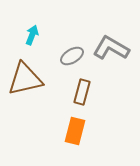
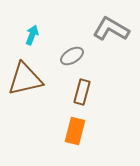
gray L-shape: moved 19 px up
